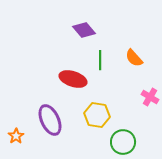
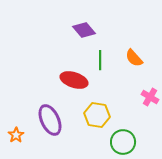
red ellipse: moved 1 px right, 1 px down
orange star: moved 1 px up
